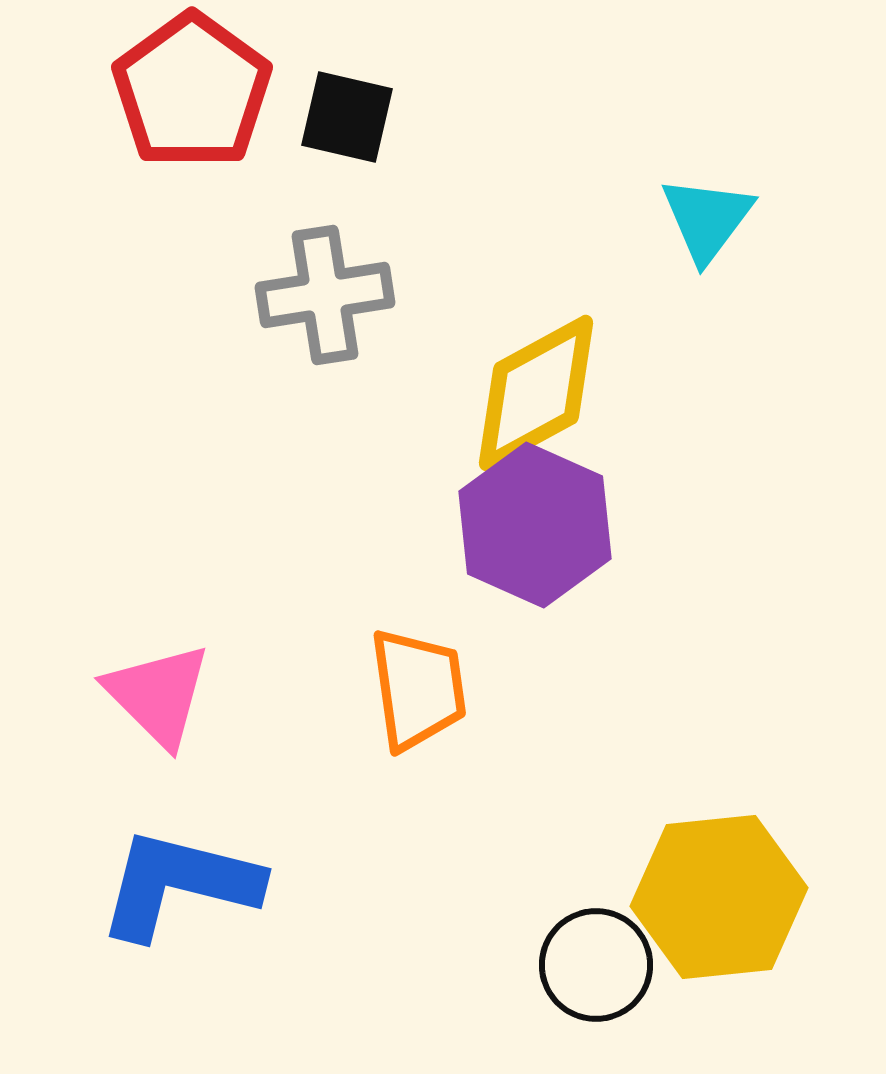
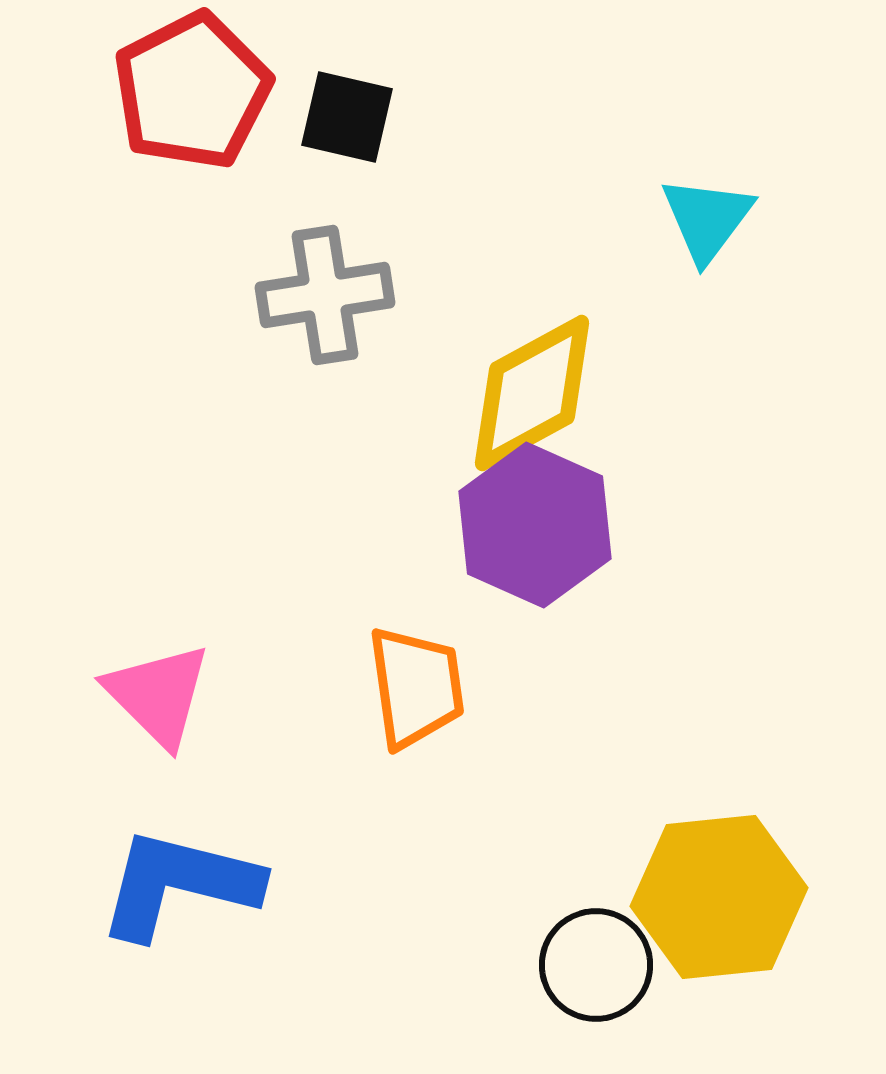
red pentagon: rotated 9 degrees clockwise
yellow diamond: moved 4 px left
orange trapezoid: moved 2 px left, 2 px up
